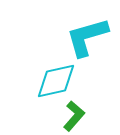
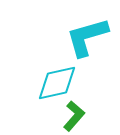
cyan diamond: moved 1 px right, 2 px down
